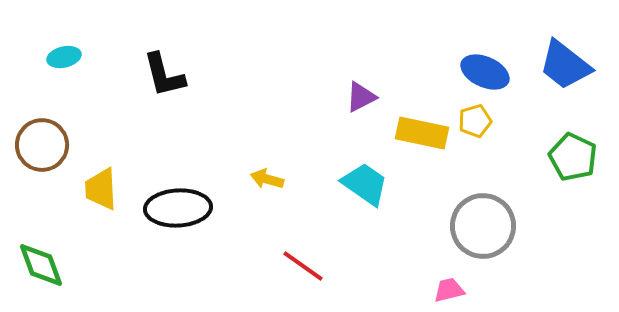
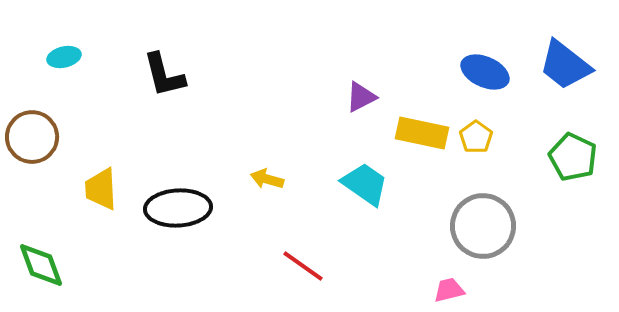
yellow pentagon: moved 1 px right, 16 px down; rotated 20 degrees counterclockwise
brown circle: moved 10 px left, 8 px up
